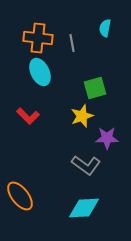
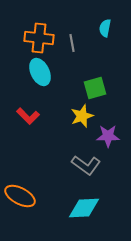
orange cross: moved 1 px right
purple star: moved 1 px right, 2 px up
orange ellipse: rotated 24 degrees counterclockwise
